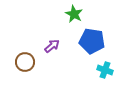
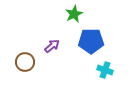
green star: rotated 18 degrees clockwise
blue pentagon: moved 1 px left; rotated 10 degrees counterclockwise
